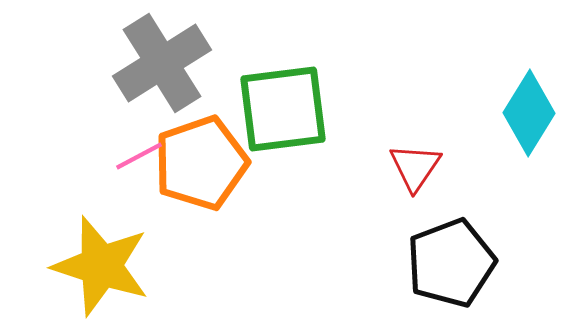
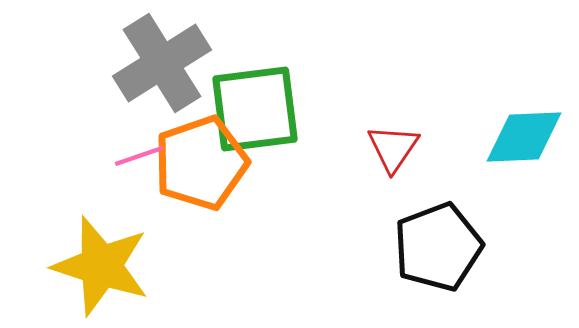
green square: moved 28 px left
cyan diamond: moved 5 px left, 24 px down; rotated 56 degrees clockwise
pink line: rotated 9 degrees clockwise
red triangle: moved 22 px left, 19 px up
black pentagon: moved 13 px left, 16 px up
